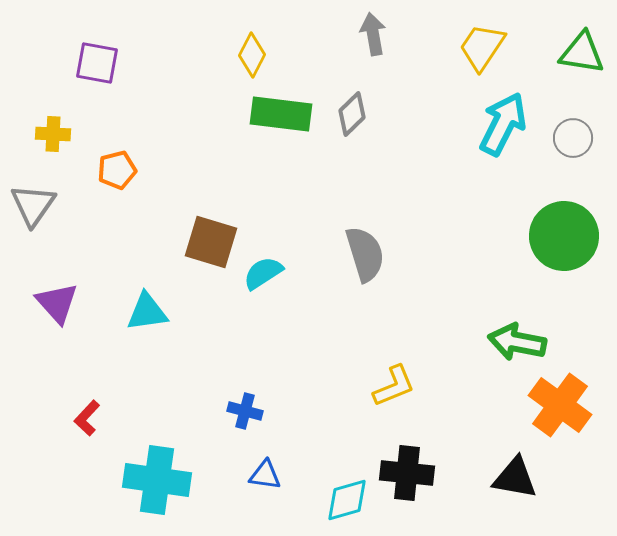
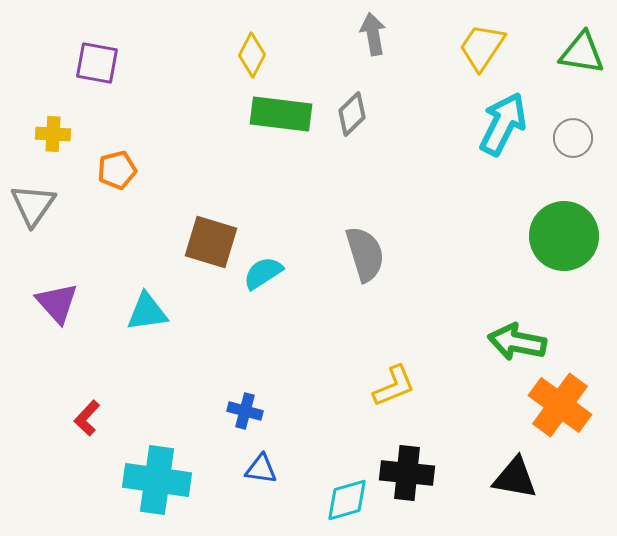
blue triangle: moved 4 px left, 6 px up
